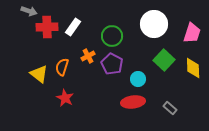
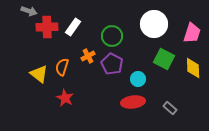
green square: moved 1 px up; rotated 15 degrees counterclockwise
